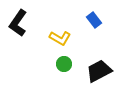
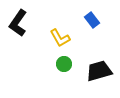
blue rectangle: moved 2 px left
yellow L-shape: rotated 30 degrees clockwise
black trapezoid: rotated 12 degrees clockwise
